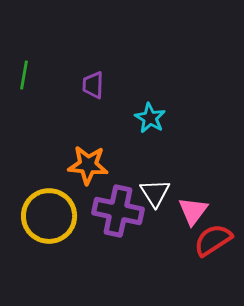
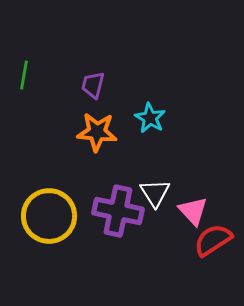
purple trapezoid: rotated 12 degrees clockwise
orange star: moved 9 px right, 33 px up
pink triangle: rotated 20 degrees counterclockwise
